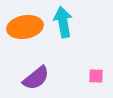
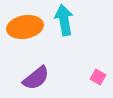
cyan arrow: moved 1 px right, 2 px up
pink square: moved 2 px right, 1 px down; rotated 28 degrees clockwise
